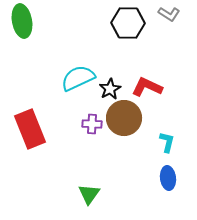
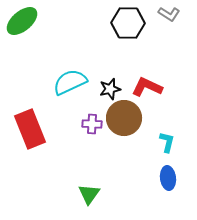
green ellipse: rotated 60 degrees clockwise
cyan semicircle: moved 8 px left, 4 px down
black star: rotated 15 degrees clockwise
